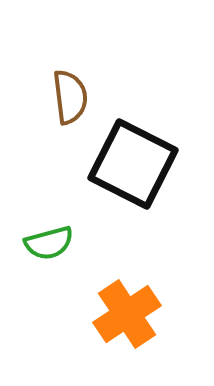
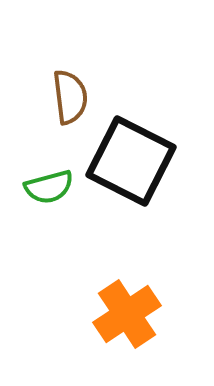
black square: moved 2 px left, 3 px up
green semicircle: moved 56 px up
